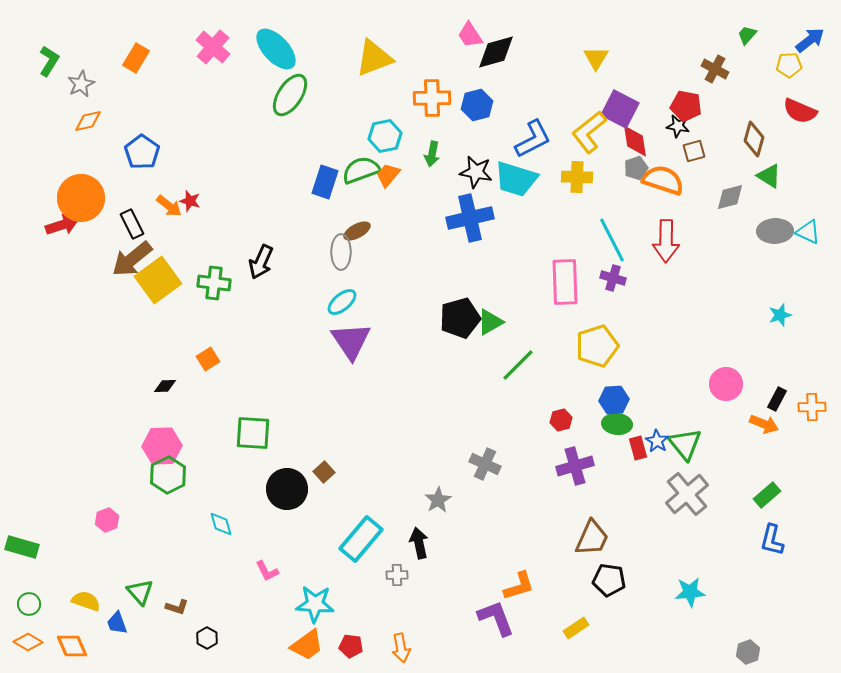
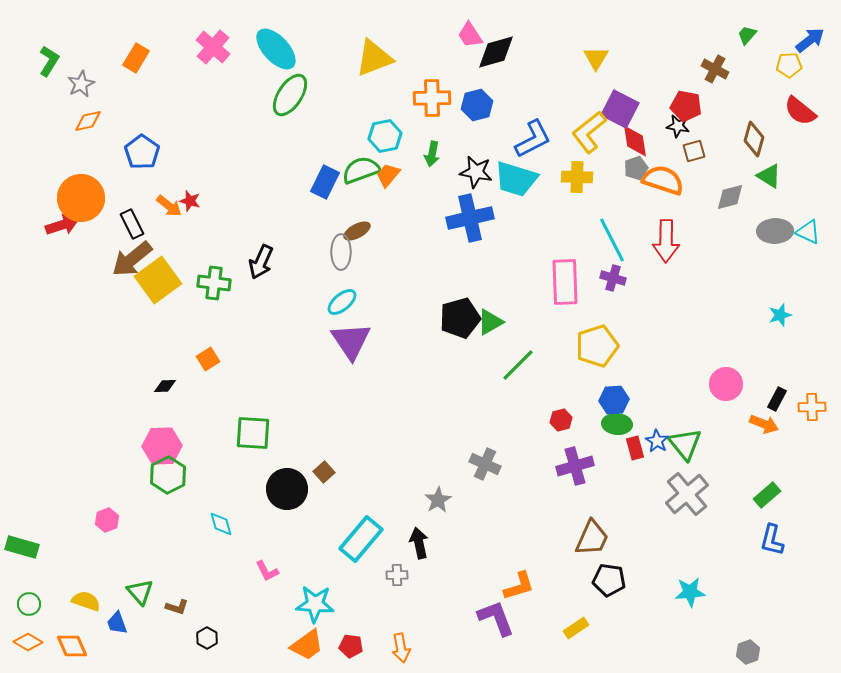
red semicircle at (800, 111): rotated 16 degrees clockwise
blue rectangle at (325, 182): rotated 8 degrees clockwise
red rectangle at (638, 448): moved 3 px left
